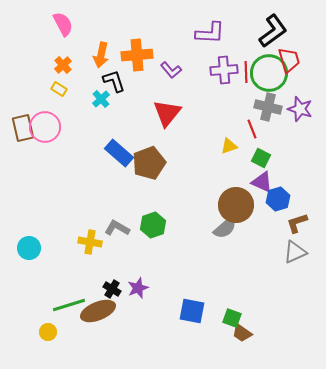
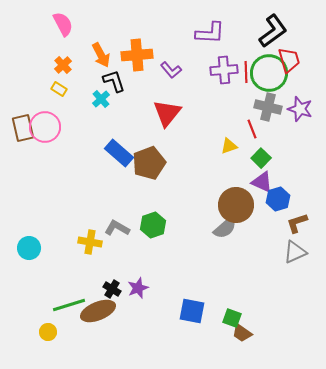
orange arrow at (101, 55): rotated 40 degrees counterclockwise
green square at (261, 158): rotated 18 degrees clockwise
